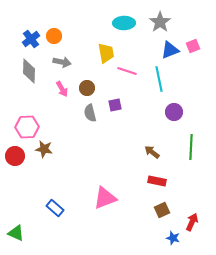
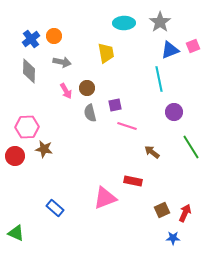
pink line: moved 55 px down
pink arrow: moved 4 px right, 2 px down
green line: rotated 35 degrees counterclockwise
red rectangle: moved 24 px left
red arrow: moved 7 px left, 9 px up
blue star: rotated 16 degrees counterclockwise
